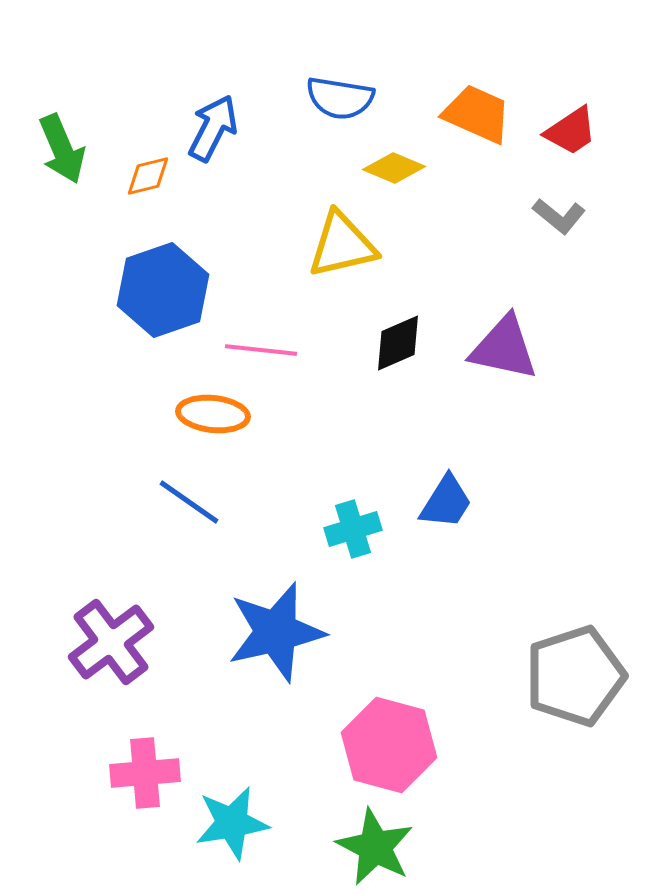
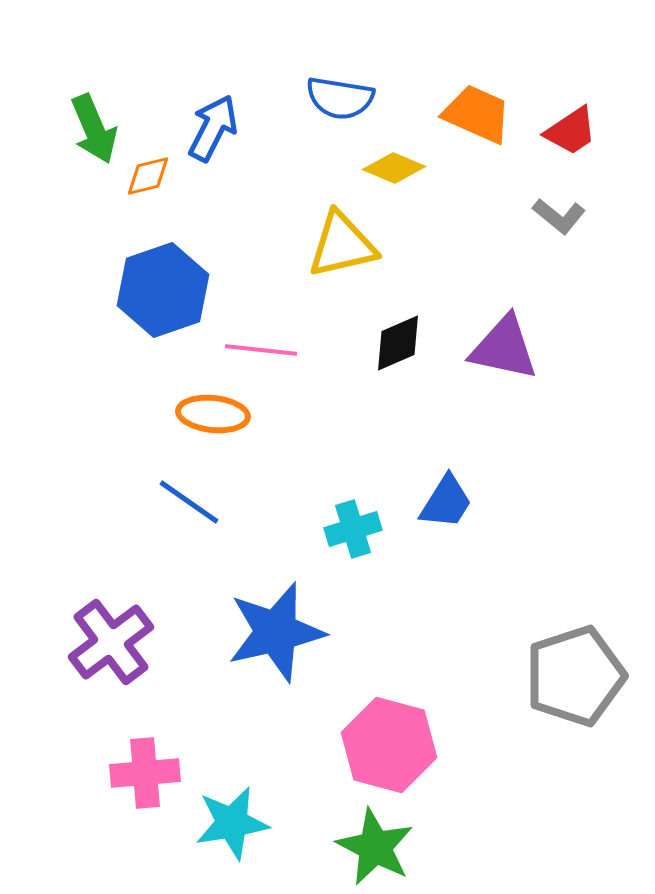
green arrow: moved 32 px right, 20 px up
